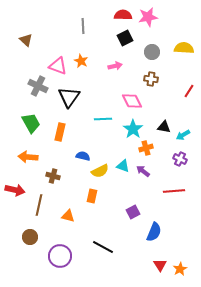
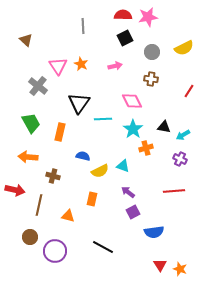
yellow semicircle at (184, 48): rotated 150 degrees clockwise
orange star at (81, 61): moved 3 px down
pink triangle at (58, 66): rotated 36 degrees clockwise
gray cross at (38, 86): rotated 12 degrees clockwise
black triangle at (69, 97): moved 10 px right, 6 px down
purple arrow at (143, 171): moved 15 px left, 21 px down
orange rectangle at (92, 196): moved 3 px down
blue semicircle at (154, 232): rotated 60 degrees clockwise
purple circle at (60, 256): moved 5 px left, 5 px up
orange star at (180, 269): rotated 24 degrees counterclockwise
